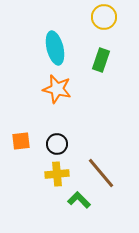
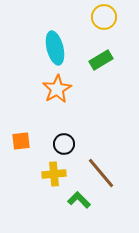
green rectangle: rotated 40 degrees clockwise
orange star: rotated 28 degrees clockwise
black circle: moved 7 px right
yellow cross: moved 3 px left
